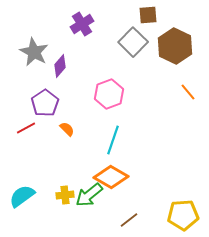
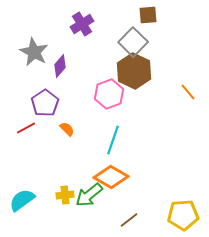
brown hexagon: moved 41 px left, 25 px down
cyan semicircle: moved 4 px down
